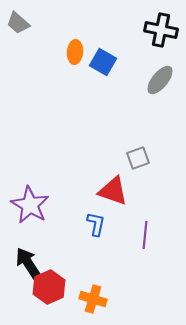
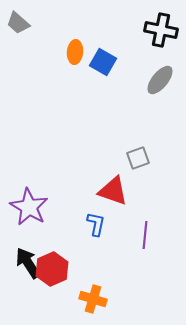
purple star: moved 1 px left, 2 px down
red hexagon: moved 3 px right, 18 px up
